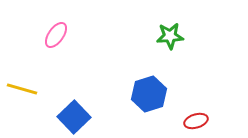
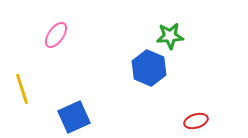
yellow line: rotated 56 degrees clockwise
blue hexagon: moved 26 px up; rotated 20 degrees counterclockwise
blue square: rotated 20 degrees clockwise
